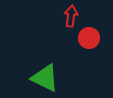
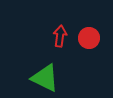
red arrow: moved 11 px left, 20 px down
